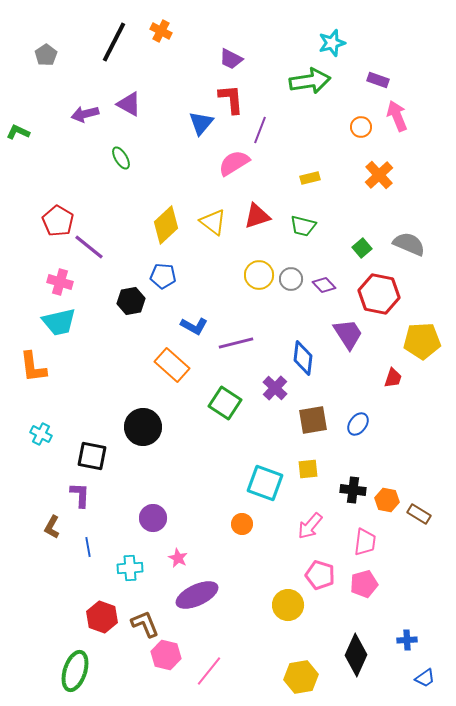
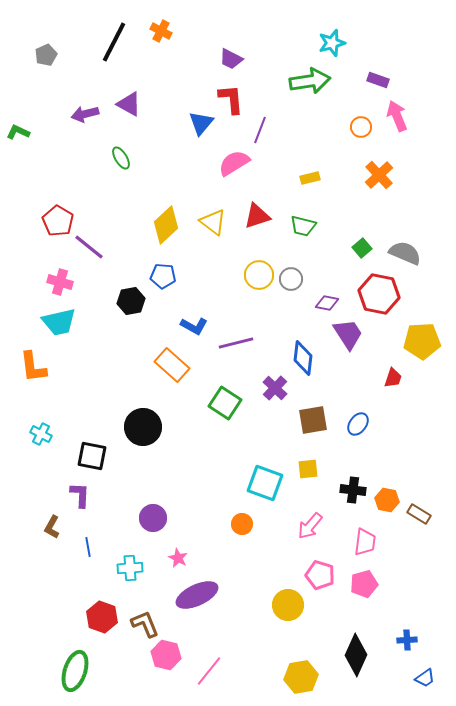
gray pentagon at (46, 55): rotated 10 degrees clockwise
gray semicircle at (409, 244): moved 4 px left, 9 px down
purple diamond at (324, 285): moved 3 px right, 18 px down; rotated 35 degrees counterclockwise
